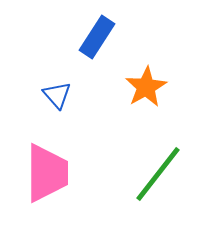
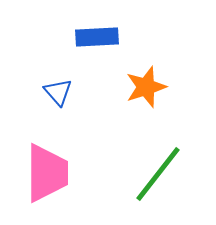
blue rectangle: rotated 54 degrees clockwise
orange star: rotated 12 degrees clockwise
blue triangle: moved 1 px right, 3 px up
